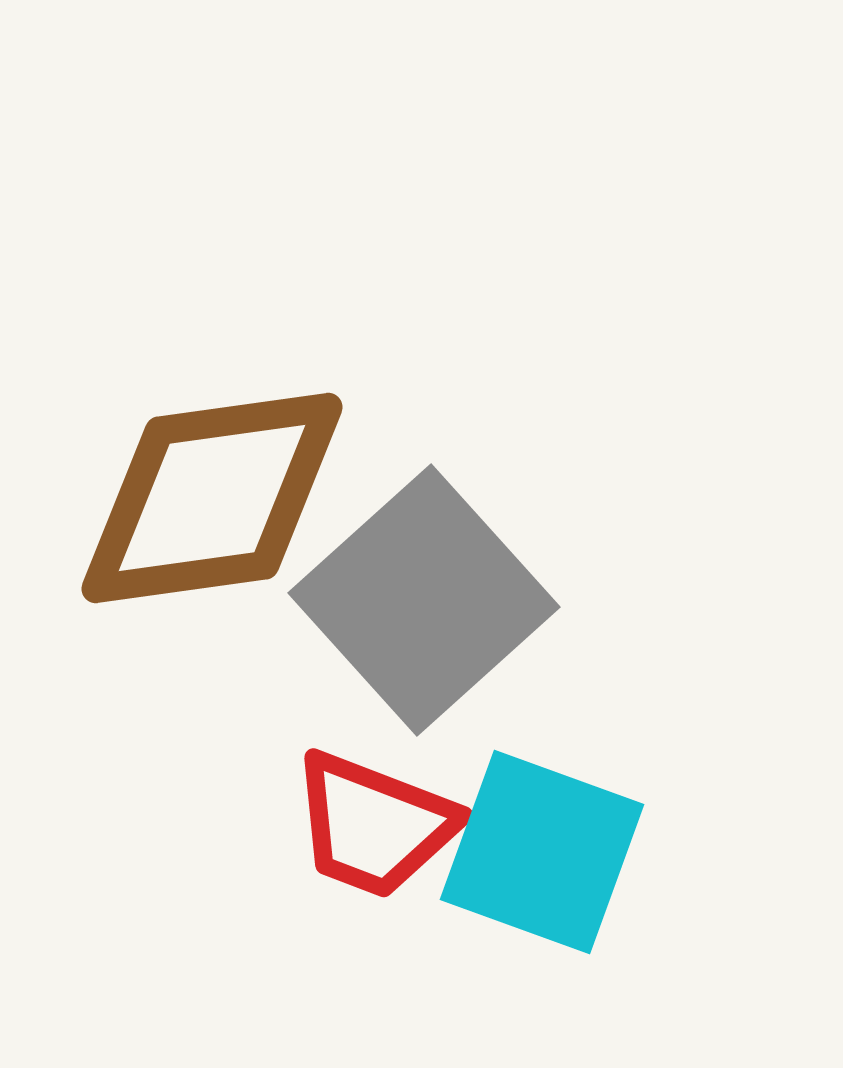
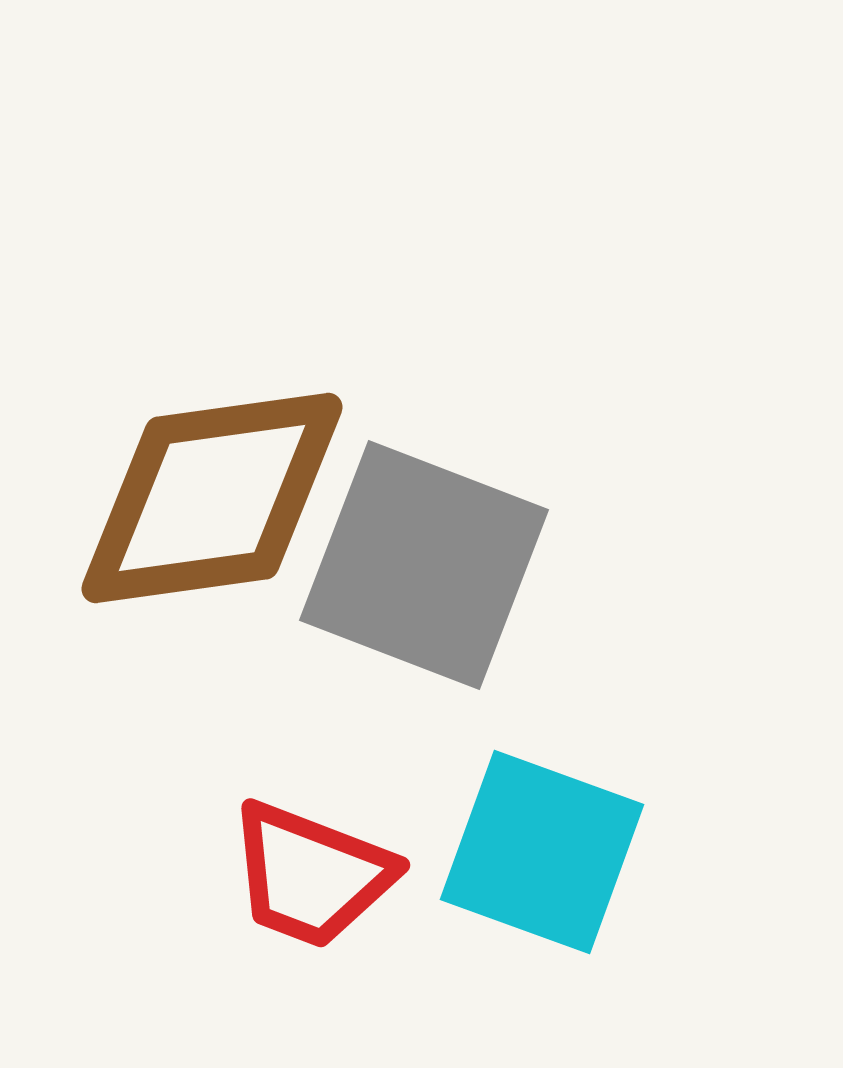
gray square: moved 35 px up; rotated 27 degrees counterclockwise
red trapezoid: moved 63 px left, 50 px down
